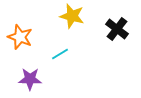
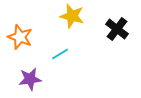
purple star: rotated 10 degrees counterclockwise
